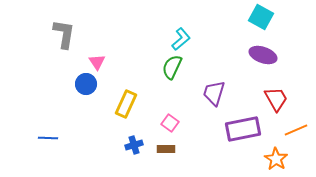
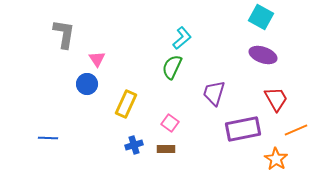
cyan L-shape: moved 1 px right, 1 px up
pink triangle: moved 3 px up
blue circle: moved 1 px right
